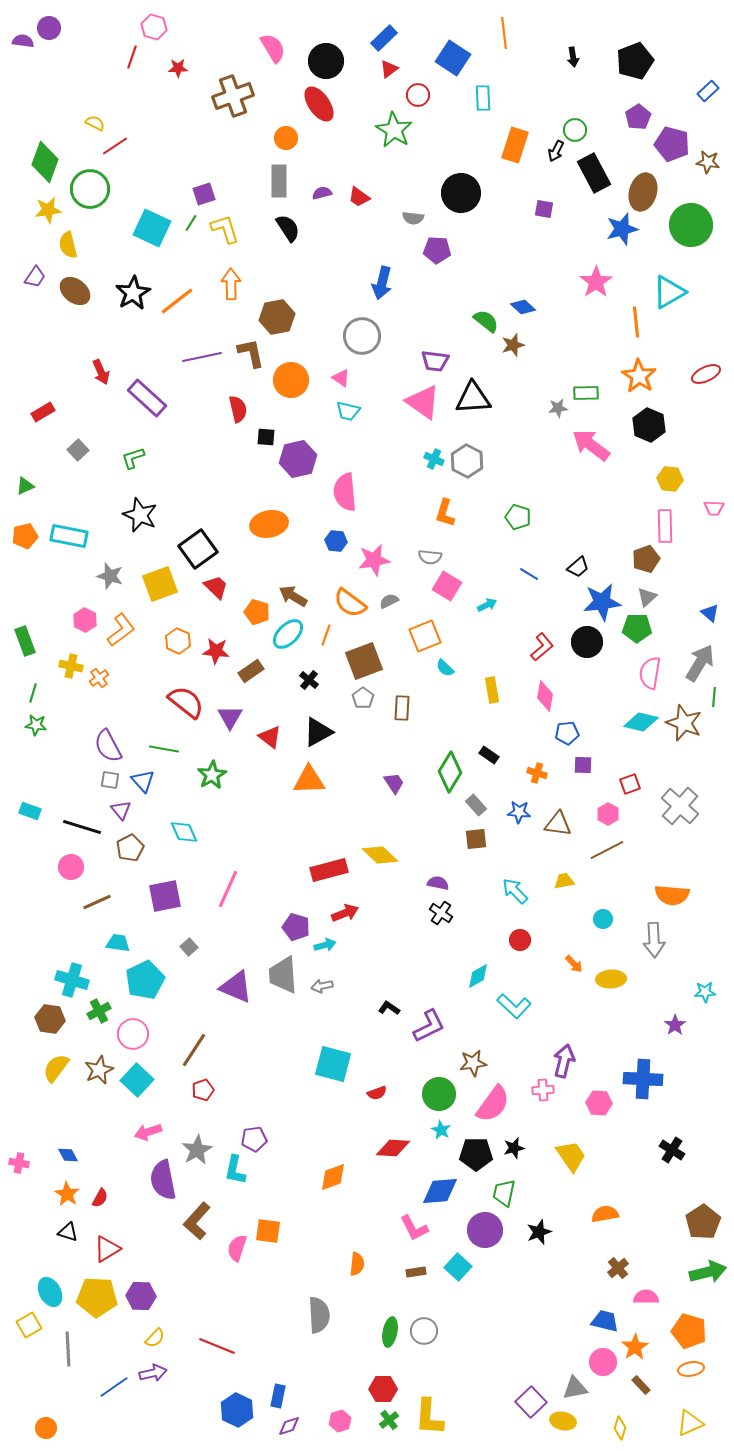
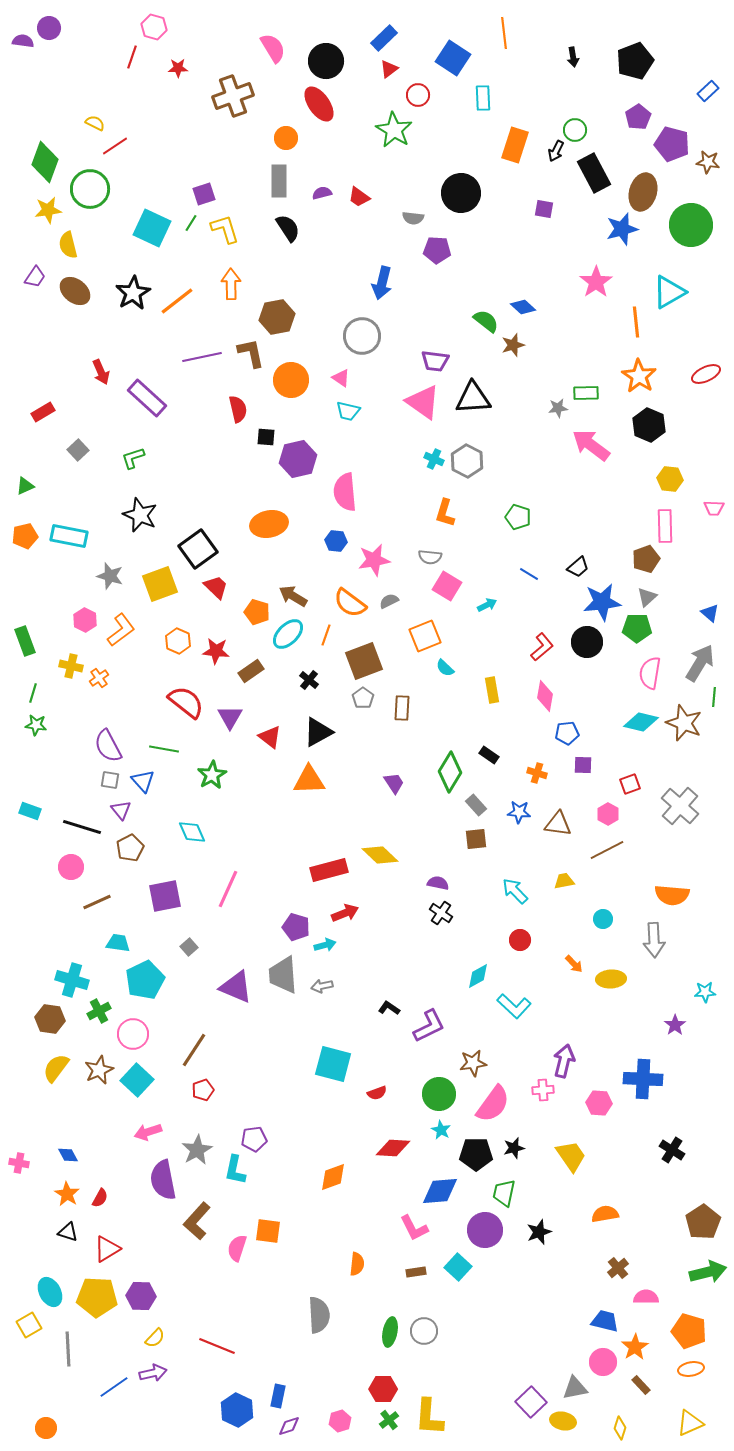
cyan diamond at (184, 832): moved 8 px right
